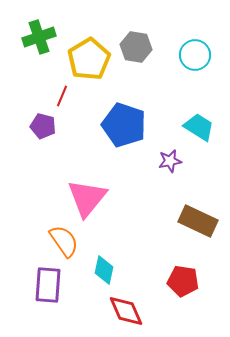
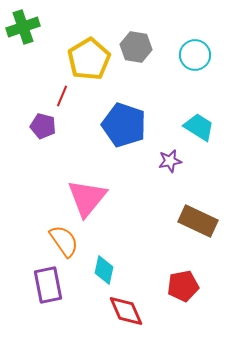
green cross: moved 16 px left, 10 px up
red pentagon: moved 5 px down; rotated 20 degrees counterclockwise
purple rectangle: rotated 15 degrees counterclockwise
